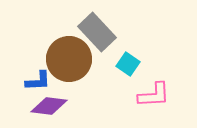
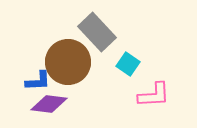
brown circle: moved 1 px left, 3 px down
purple diamond: moved 2 px up
